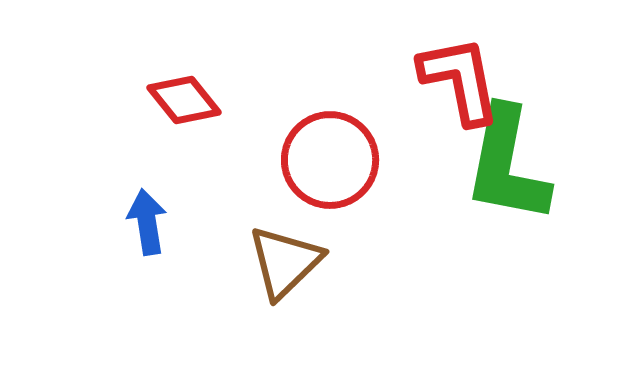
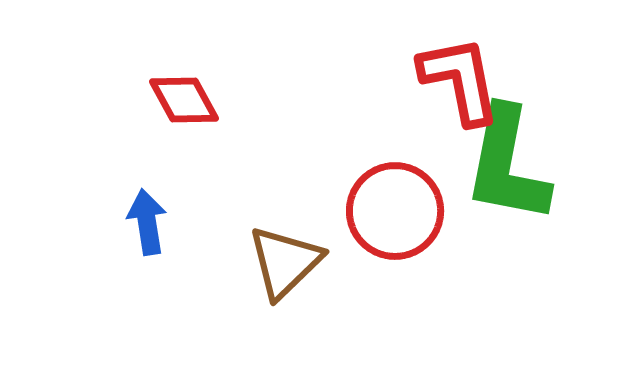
red diamond: rotated 10 degrees clockwise
red circle: moved 65 px right, 51 px down
